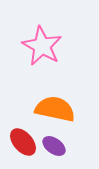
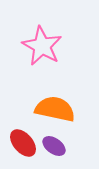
red ellipse: moved 1 px down
